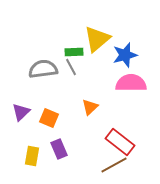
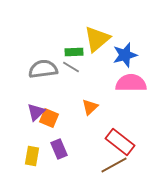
gray line: rotated 30 degrees counterclockwise
purple triangle: moved 15 px right
